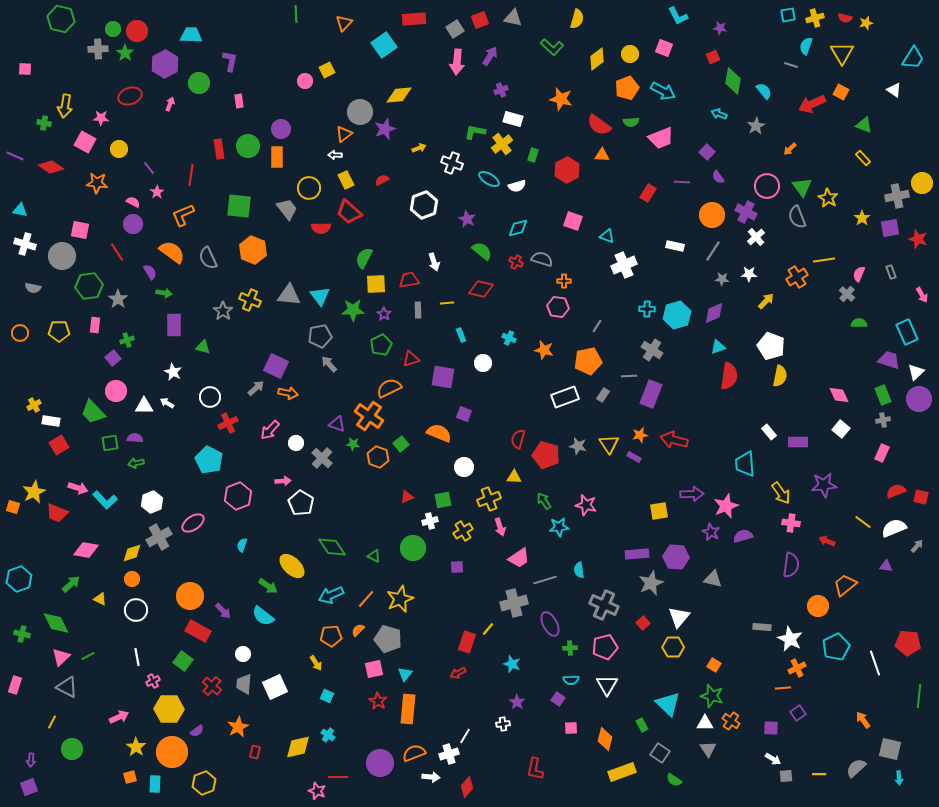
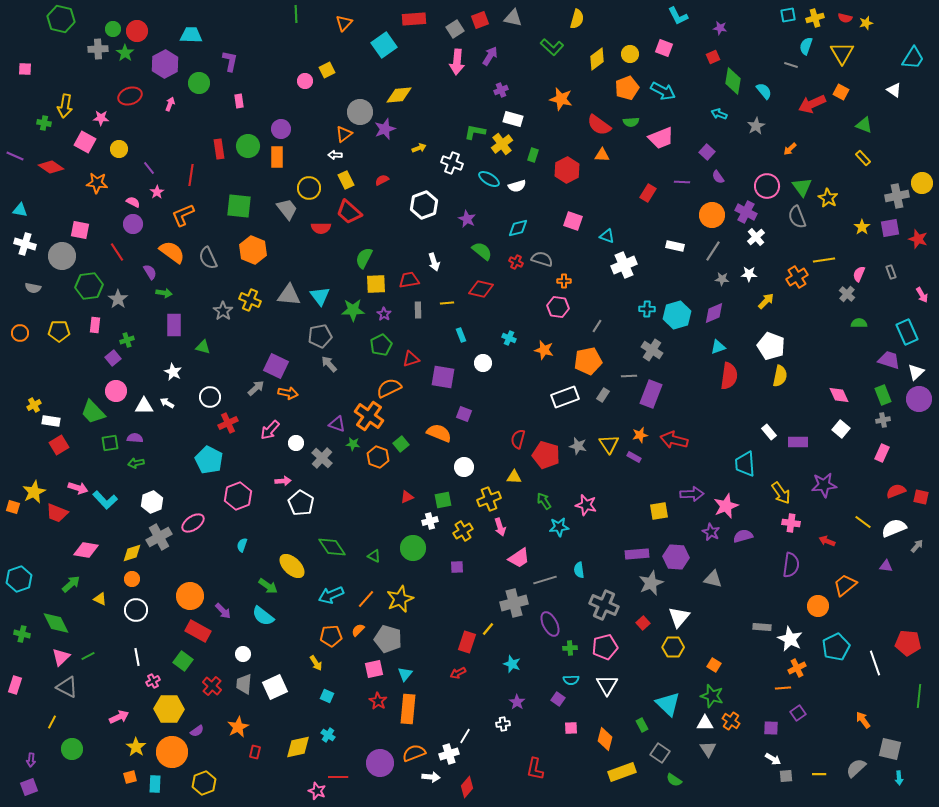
yellow star at (862, 218): moved 9 px down
